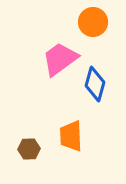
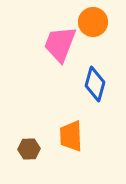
pink trapezoid: moved 15 px up; rotated 33 degrees counterclockwise
